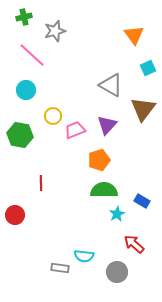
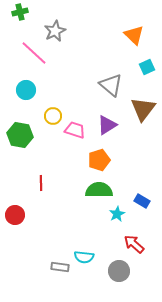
green cross: moved 4 px left, 5 px up
gray star: rotated 10 degrees counterclockwise
orange triangle: rotated 10 degrees counterclockwise
pink line: moved 2 px right, 2 px up
cyan square: moved 1 px left, 1 px up
gray triangle: rotated 10 degrees clockwise
purple triangle: rotated 15 degrees clockwise
pink trapezoid: rotated 40 degrees clockwise
green semicircle: moved 5 px left
cyan semicircle: moved 1 px down
gray rectangle: moved 1 px up
gray circle: moved 2 px right, 1 px up
